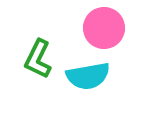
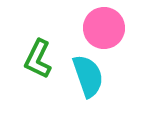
cyan semicircle: rotated 99 degrees counterclockwise
